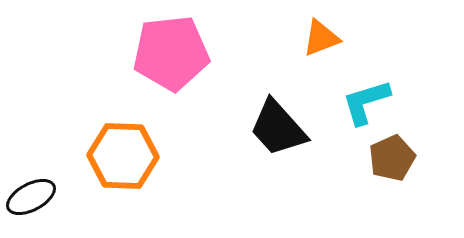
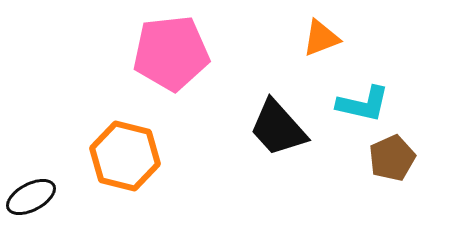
cyan L-shape: moved 3 px left, 2 px down; rotated 150 degrees counterclockwise
orange hexagon: moved 2 px right; rotated 12 degrees clockwise
